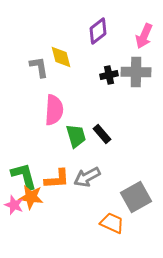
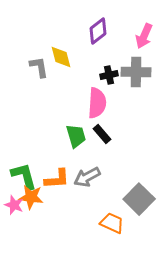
pink semicircle: moved 43 px right, 7 px up
gray square: moved 3 px right, 2 px down; rotated 16 degrees counterclockwise
